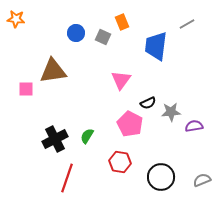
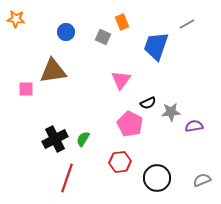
blue circle: moved 10 px left, 1 px up
blue trapezoid: rotated 12 degrees clockwise
green semicircle: moved 4 px left, 3 px down
red hexagon: rotated 15 degrees counterclockwise
black circle: moved 4 px left, 1 px down
